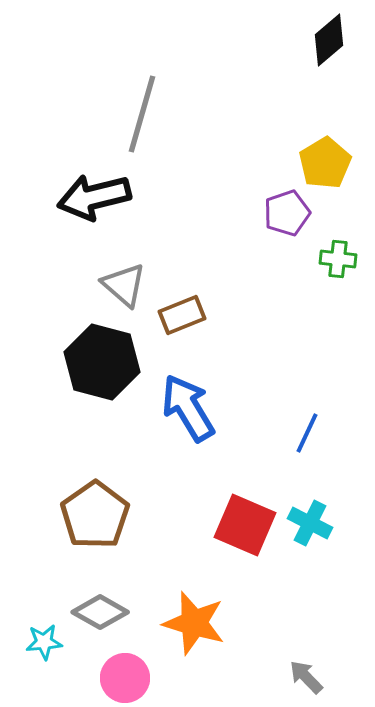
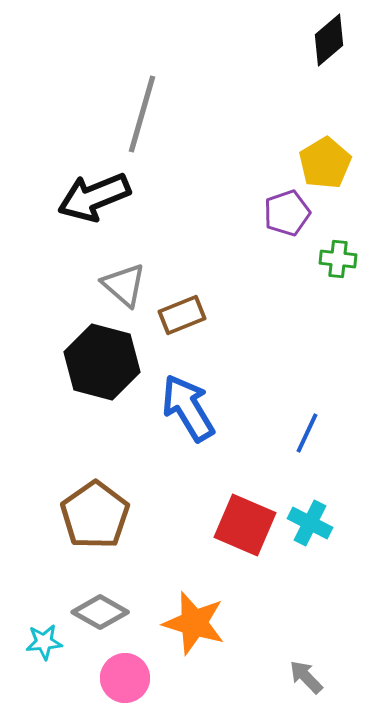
black arrow: rotated 8 degrees counterclockwise
